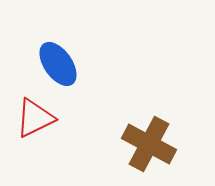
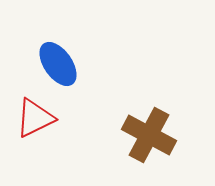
brown cross: moved 9 px up
